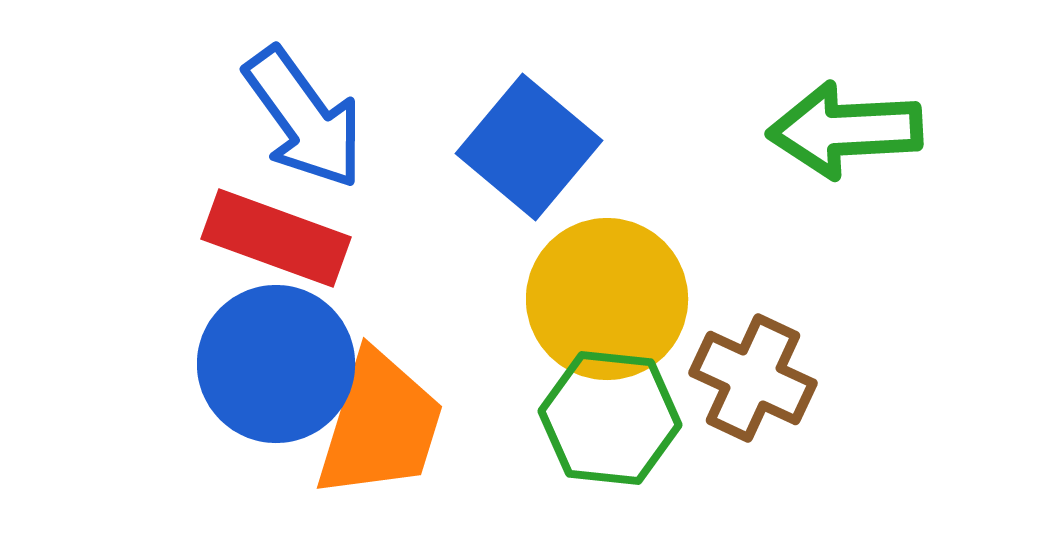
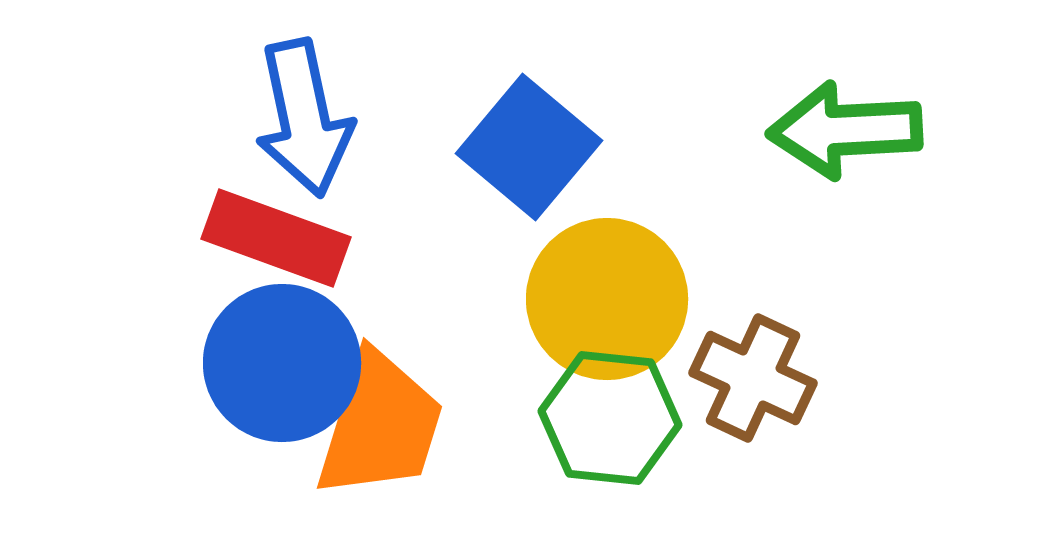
blue arrow: rotated 24 degrees clockwise
blue circle: moved 6 px right, 1 px up
